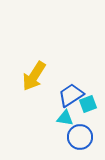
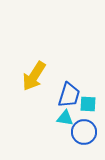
blue trapezoid: moved 2 px left; rotated 140 degrees clockwise
cyan square: rotated 24 degrees clockwise
blue circle: moved 4 px right, 5 px up
